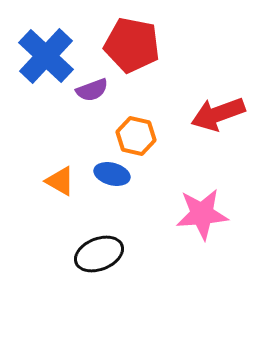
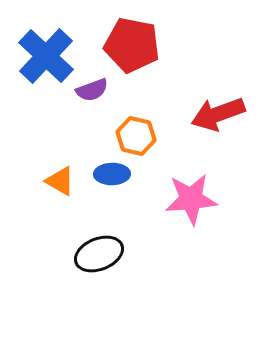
blue ellipse: rotated 16 degrees counterclockwise
pink star: moved 11 px left, 15 px up
